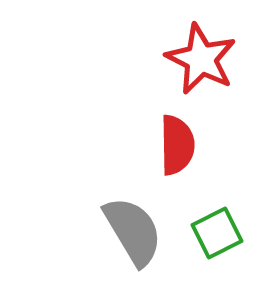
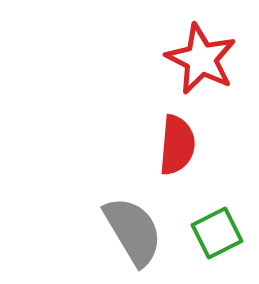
red semicircle: rotated 6 degrees clockwise
